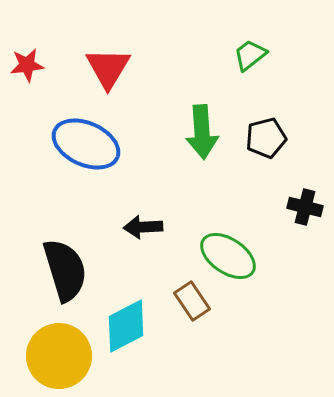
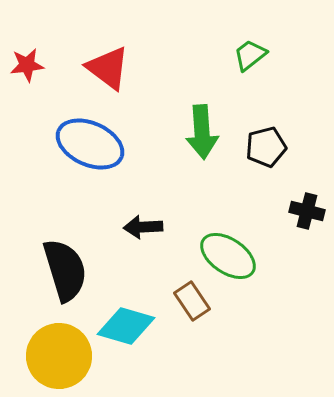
red triangle: rotated 24 degrees counterclockwise
black pentagon: moved 9 px down
blue ellipse: moved 4 px right
black cross: moved 2 px right, 4 px down
cyan diamond: rotated 44 degrees clockwise
